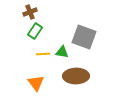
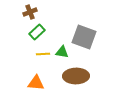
green rectangle: moved 2 px right, 1 px down; rotated 14 degrees clockwise
orange triangle: rotated 48 degrees counterclockwise
